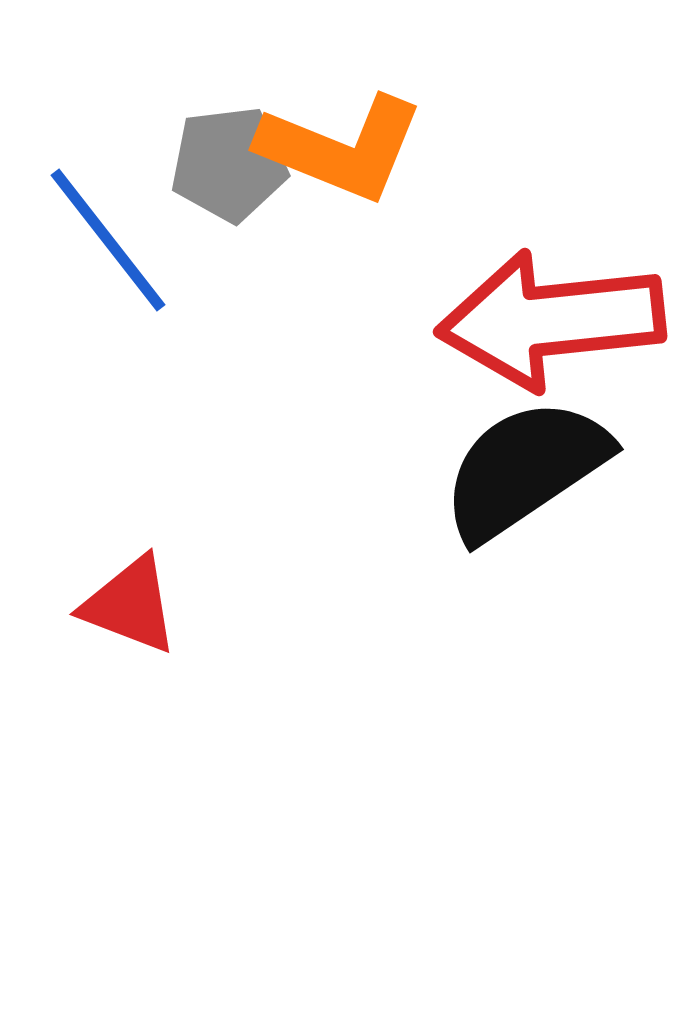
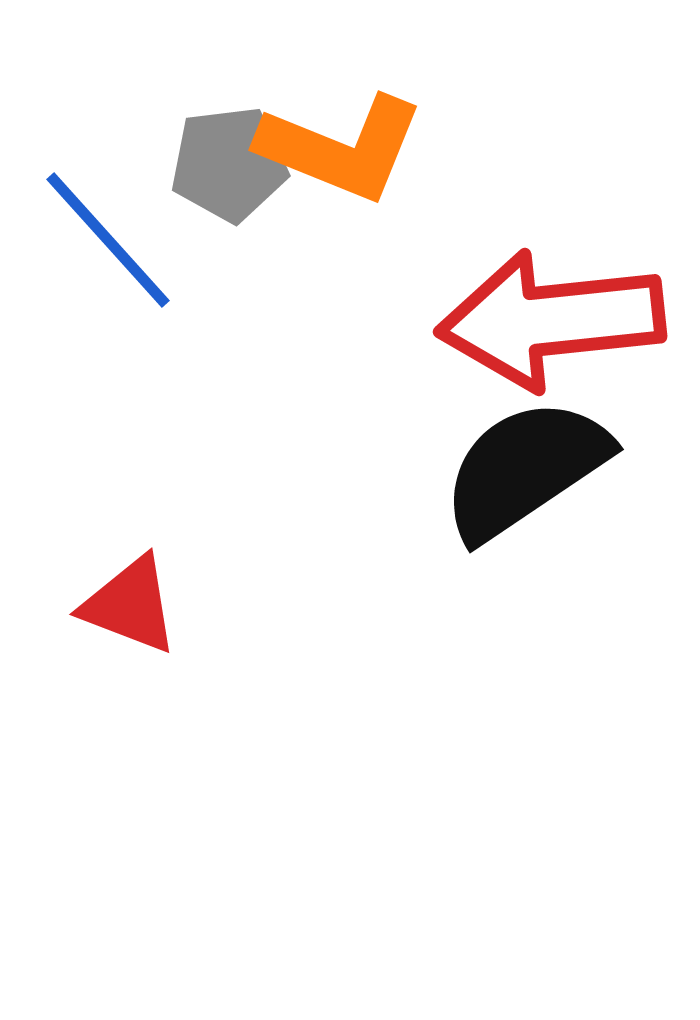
blue line: rotated 4 degrees counterclockwise
